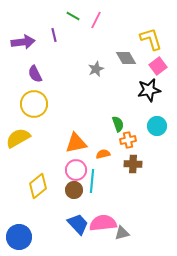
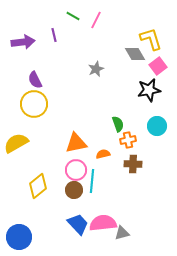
gray diamond: moved 9 px right, 4 px up
purple semicircle: moved 6 px down
yellow semicircle: moved 2 px left, 5 px down
